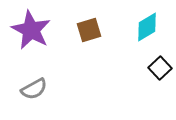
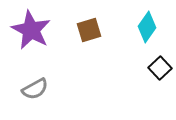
cyan diamond: rotated 24 degrees counterclockwise
gray semicircle: moved 1 px right
